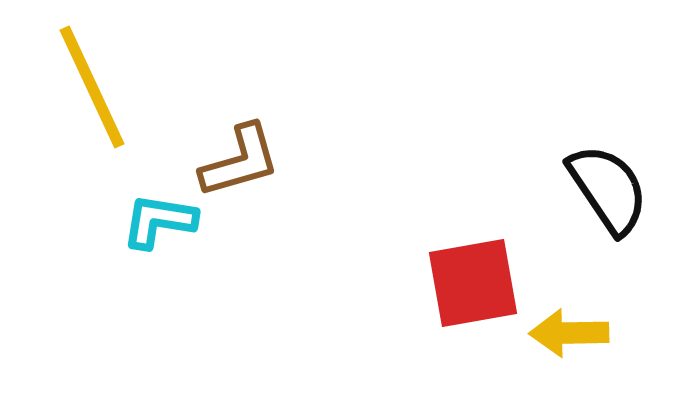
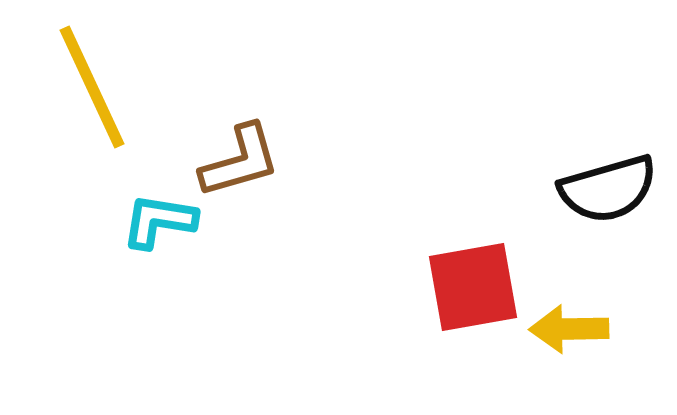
black semicircle: rotated 108 degrees clockwise
red square: moved 4 px down
yellow arrow: moved 4 px up
